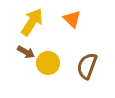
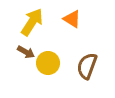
orange triangle: rotated 12 degrees counterclockwise
